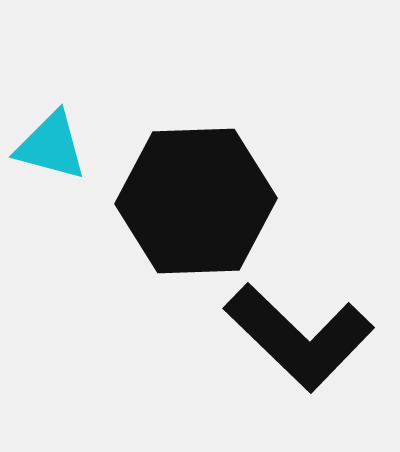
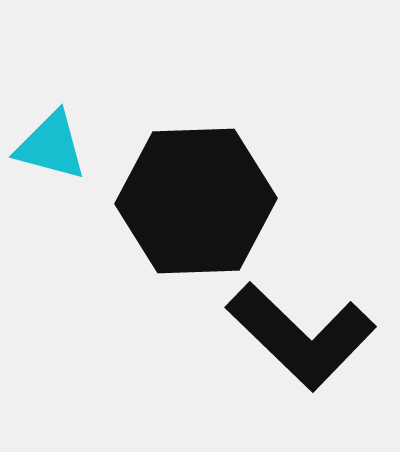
black L-shape: moved 2 px right, 1 px up
